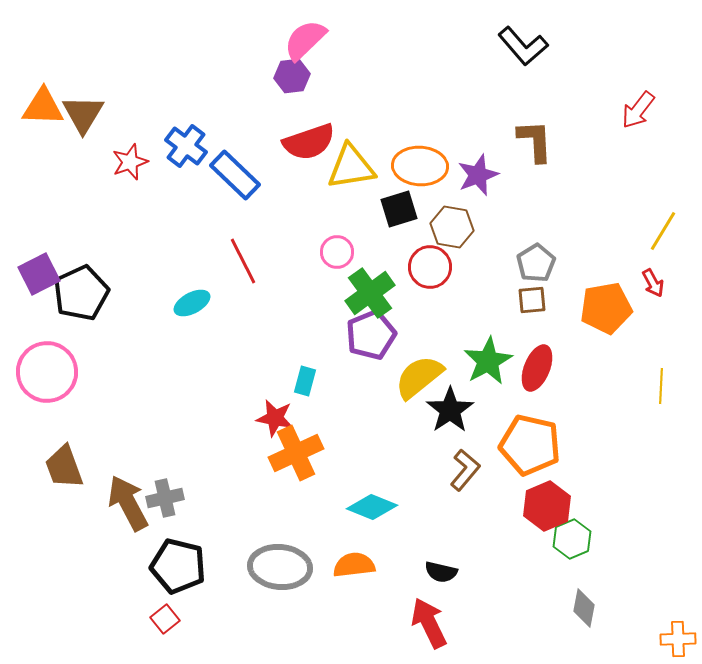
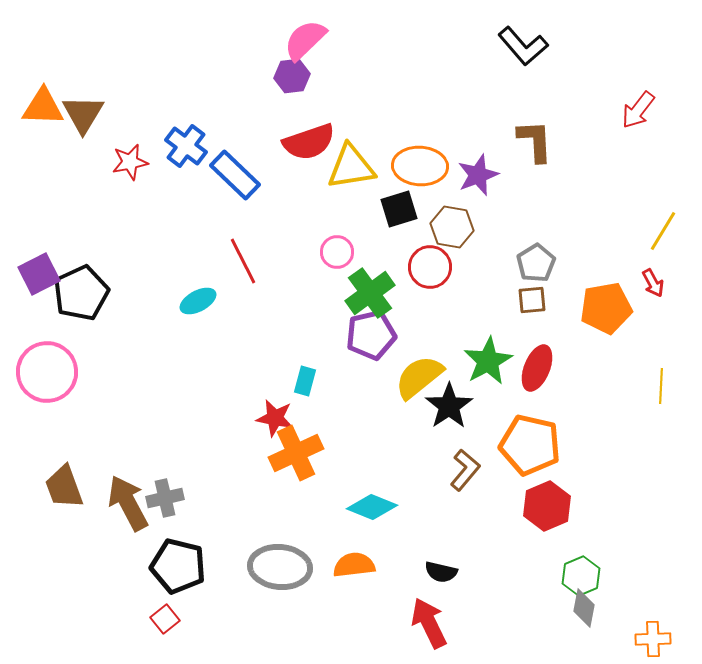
red star at (130, 162): rotated 9 degrees clockwise
cyan ellipse at (192, 303): moved 6 px right, 2 px up
purple pentagon at (371, 335): rotated 9 degrees clockwise
black star at (450, 410): moved 1 px left, 4 px up
brown trapezoid at (64, 467): moved 20 px down
green hexagon at (572, 539): moved 9 px right, 37 px down
orange cross at (678, 639): moved 25 px left
